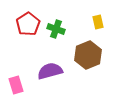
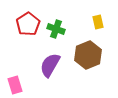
purple semicircle: moved 6 px up; rotated 45 degrees counterclockwise
pink rectangle: moved 1 px left
